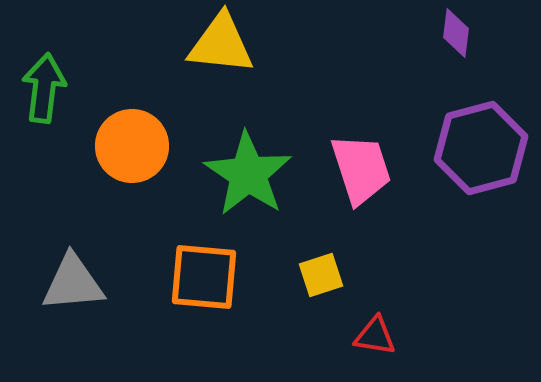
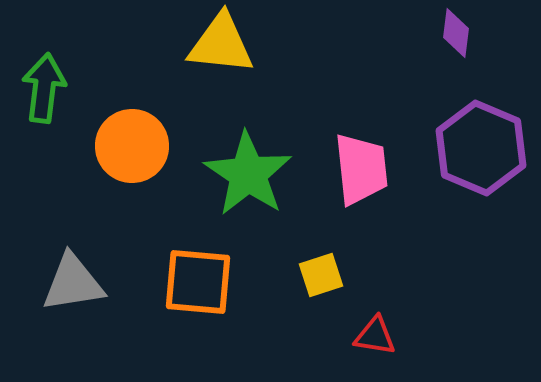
purple hexagon: rotated 22 degrees counterclockwise
pink trapezoid: rotated 12 degrees clockwise
orange square: moved 6 px left, 5 px down
gray triangle: rotated 4 degrees counterclockwise
